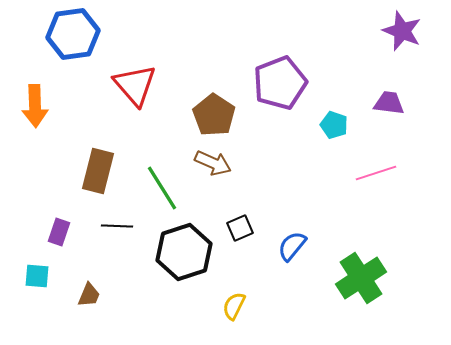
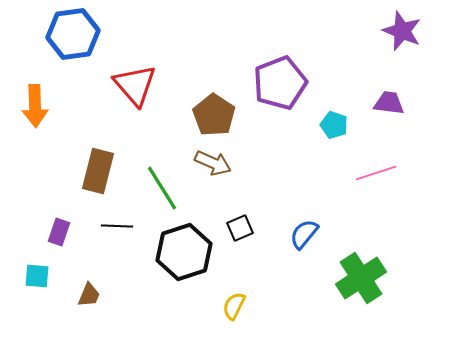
blue semicircle: moved 12 px right, 12 px up
